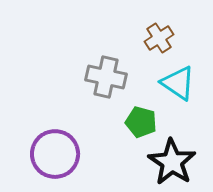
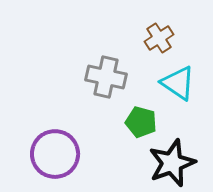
black star: moved 1 px down; rotated 18 degrees clockwise
